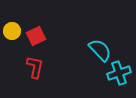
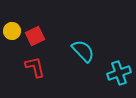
red square: moved 1 px left
cyan semicircle: moved 17 px left, 1 px down
red L-shape: rotated 25 degrees counterclockwise
